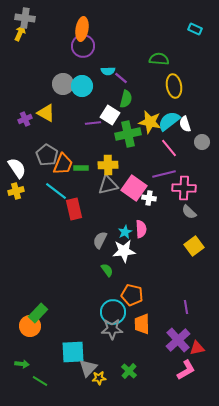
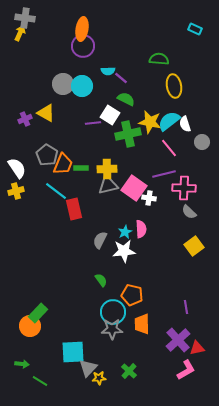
green semicircle at (126, 99): rotated 78 degrees counterclockwise
yellow cross at (108, 165): moved 1 px left, 4 px down
green semicircle at (107, 270): moved 6 px left, 10 px down
